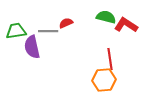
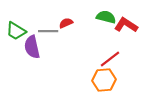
green trapezoid: rotated 140 degrees counterclockwise
red line: rotated 60 degrees clockwise
